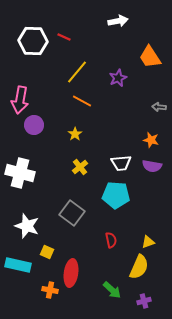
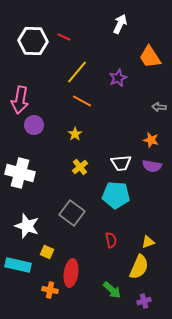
white arrow: moved 2 px right, 3 px down; rotated 54 degrees counterclockwise
